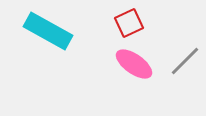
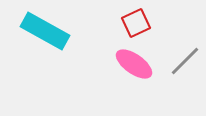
red square: moved 7 px right
cyan rectangle: moved 3 px left
